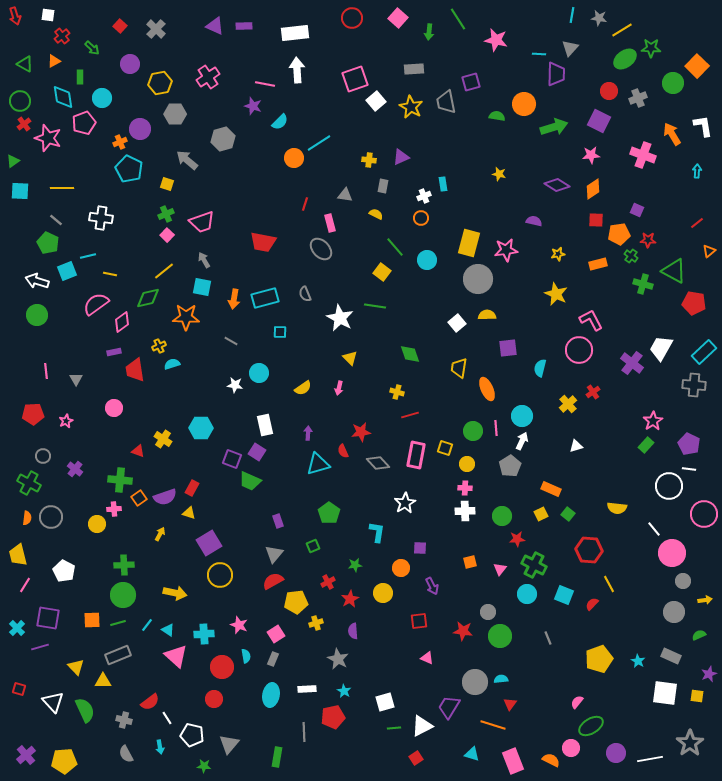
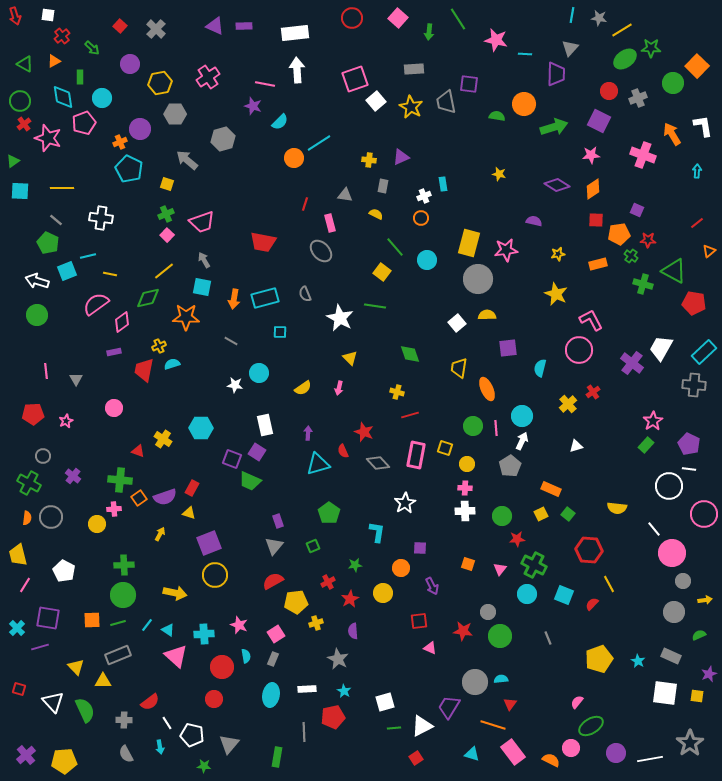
cyan line at (539, 54): moved 14 px left
purple square at (471, 82): moved 2 px left, 2 px down; rotated 24 degrees clockwise
gray ellipse at (321, 249): moved 2 px down
red trapezoid at (135, 370): moved 9 px right; rotated 20 degrees clockwise
green circle at (473, 431): moved 5 px up
red star at (361, 432): moved 3 px right; rotated 30 degrees clockwise
purple cross at (75, 469): moved 2 px left, 7 px down
purple square at (209, 543): rotated 10 degrees clockwise
gray triangle at (274, 554): moved 8 px up
orange square at (470, 562): moved 2 px left, 2 px down; rotated 32 degrees clockwise
yellow circle at (220, 575): moved 5 px left
pink triangle at (427, 658): moved 3 px right, 10 px up
white line at (167, 718): moved 5 px down
gray cross at (124, 720): rotated 14 degrees counterclockwise
pink rectangle at (513, 761): moved 9 px up; rotated 15 degrees counterclockwise
